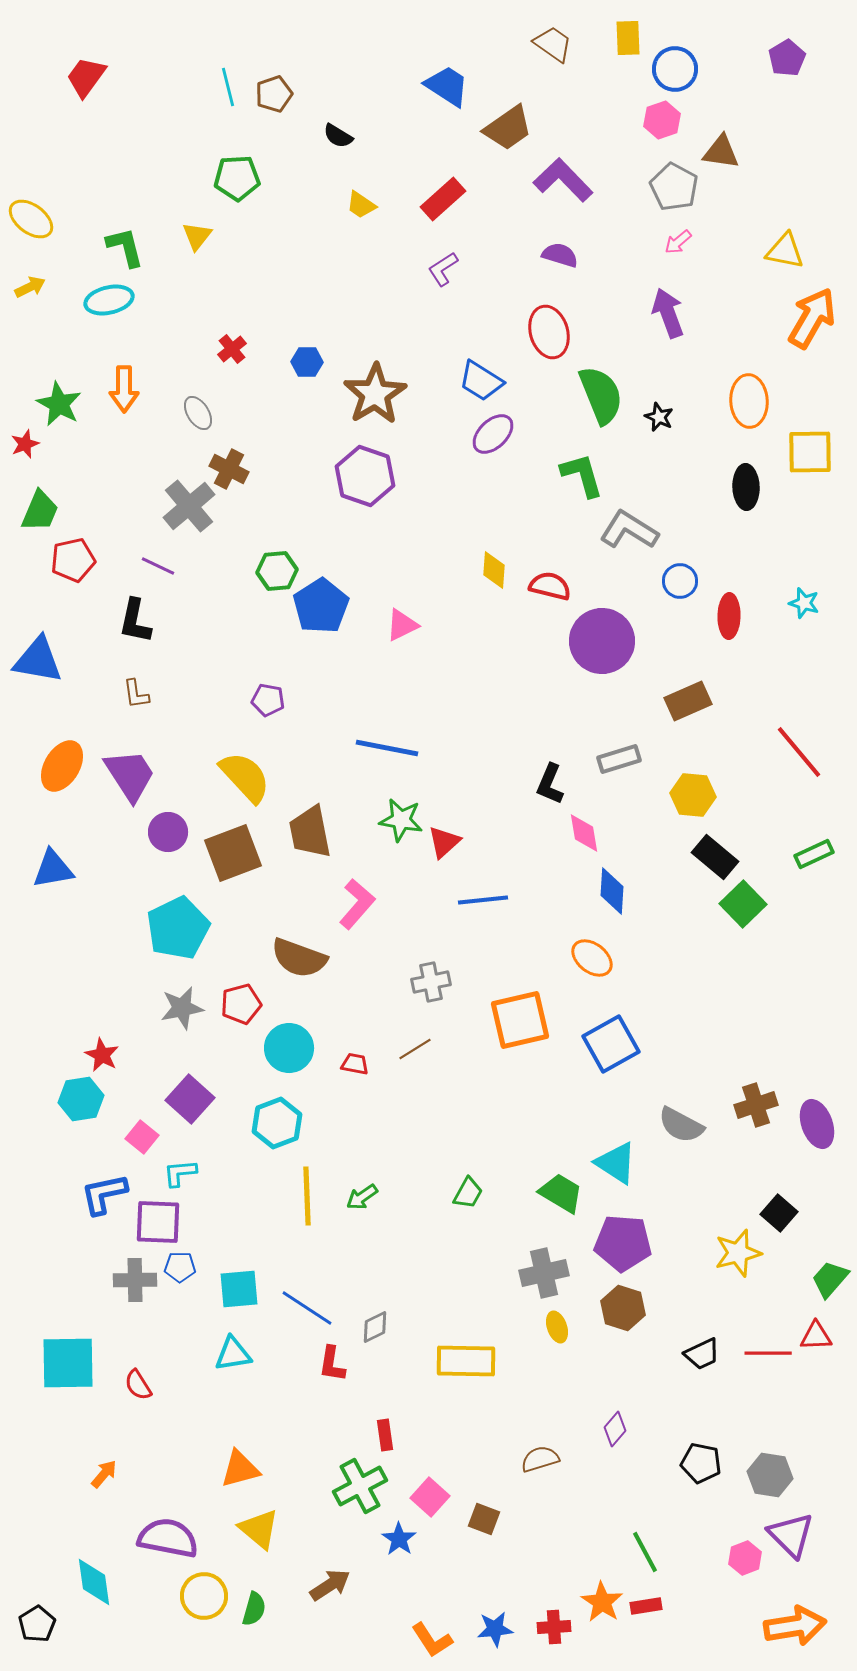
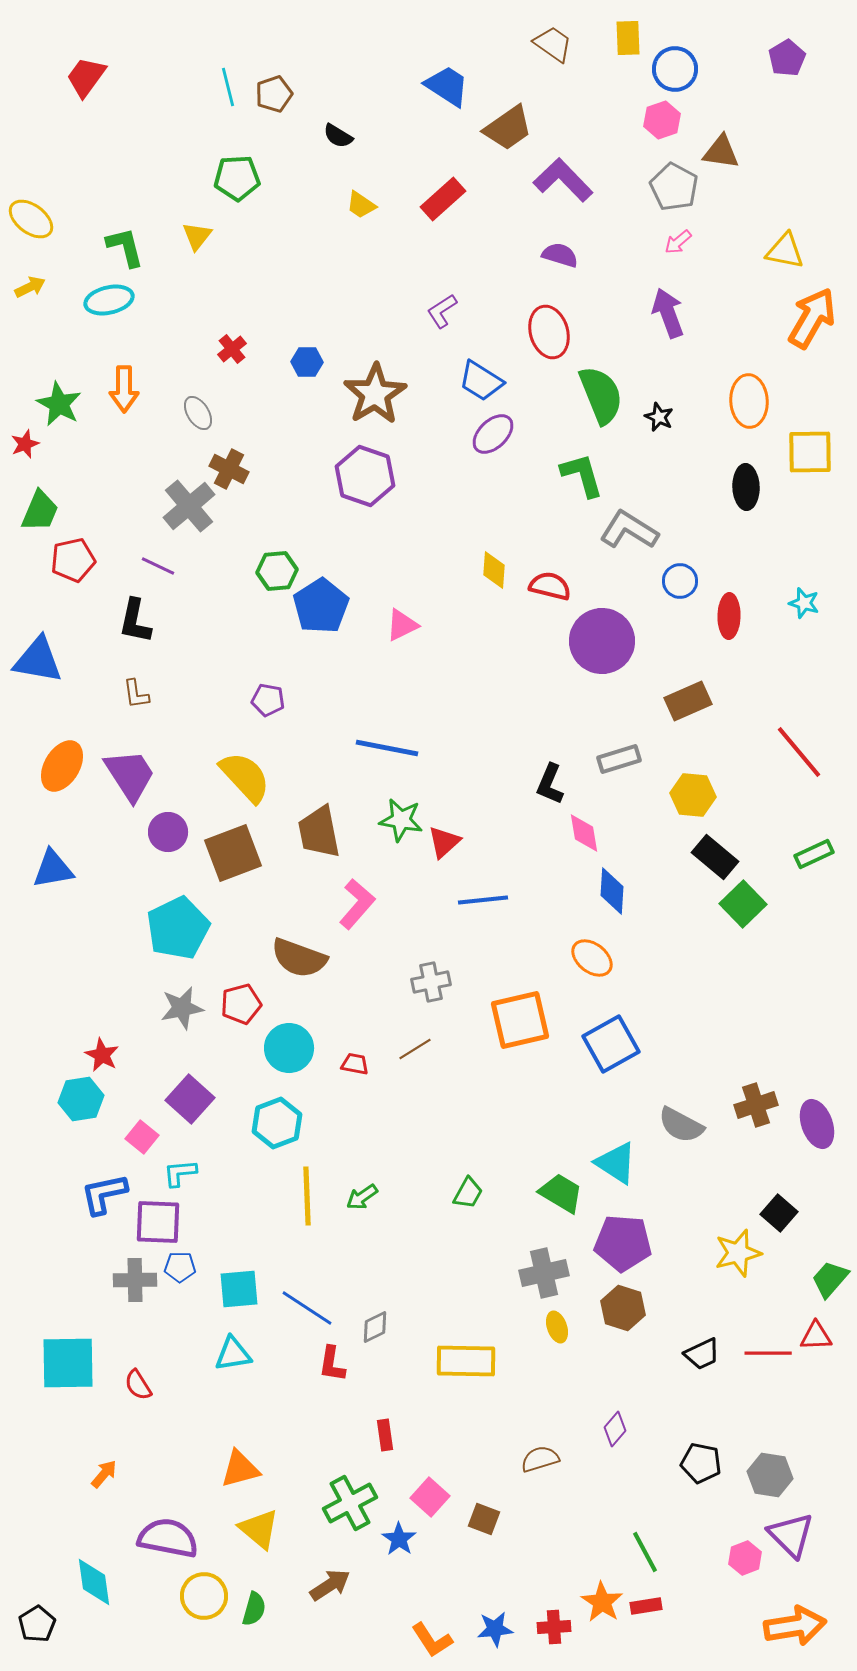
purple L-shape at (443, 269): moved 1 px left, 42 px down
brown trapezoid at (310, 832): moved 9 px right
green cross at (360, 1486): moved 10 px left, 17 px down
